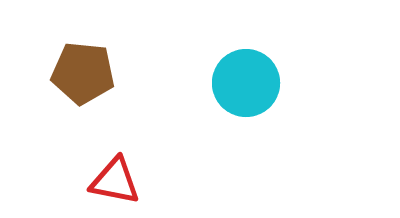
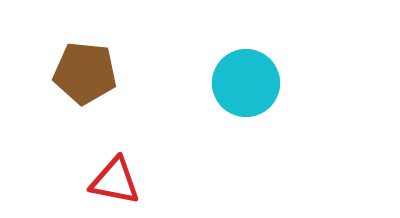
brown pentagon: moved 2 px right
